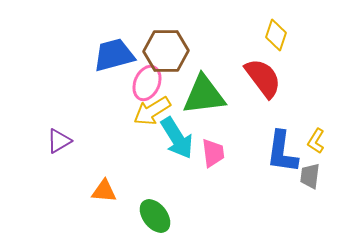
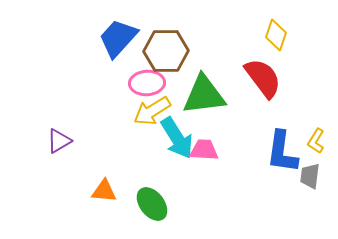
blue trapezoid: moved 4 px right, 17 px up; rotated 33 degrees counterclockwise
pink ellipse: rotated 64 degrees clockwise
pink trapezoid: moved 9 px left, 3 px up; rotated 80 degrees counterclockwise
green ellipse: moved 3 px left, 12 px up
